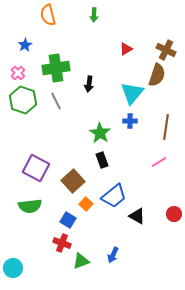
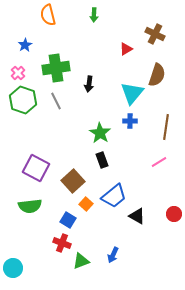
brown cross: moved 11 px left, 16 px up
